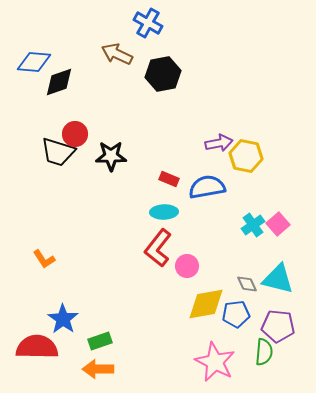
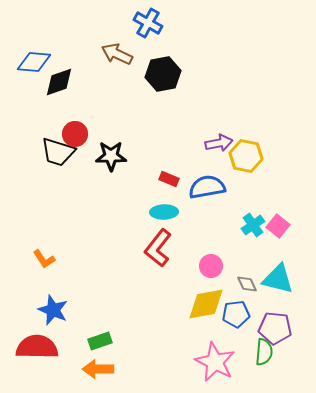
pink square: moved 2 px down; rotated 10 degrees counterclockwise
pink circle: moved 24 px right
blue star: moved 10 px left, 9 px up; rotated 12 degrees counterclockwise
purple pentagon: moved 3 px left, 2 px down
